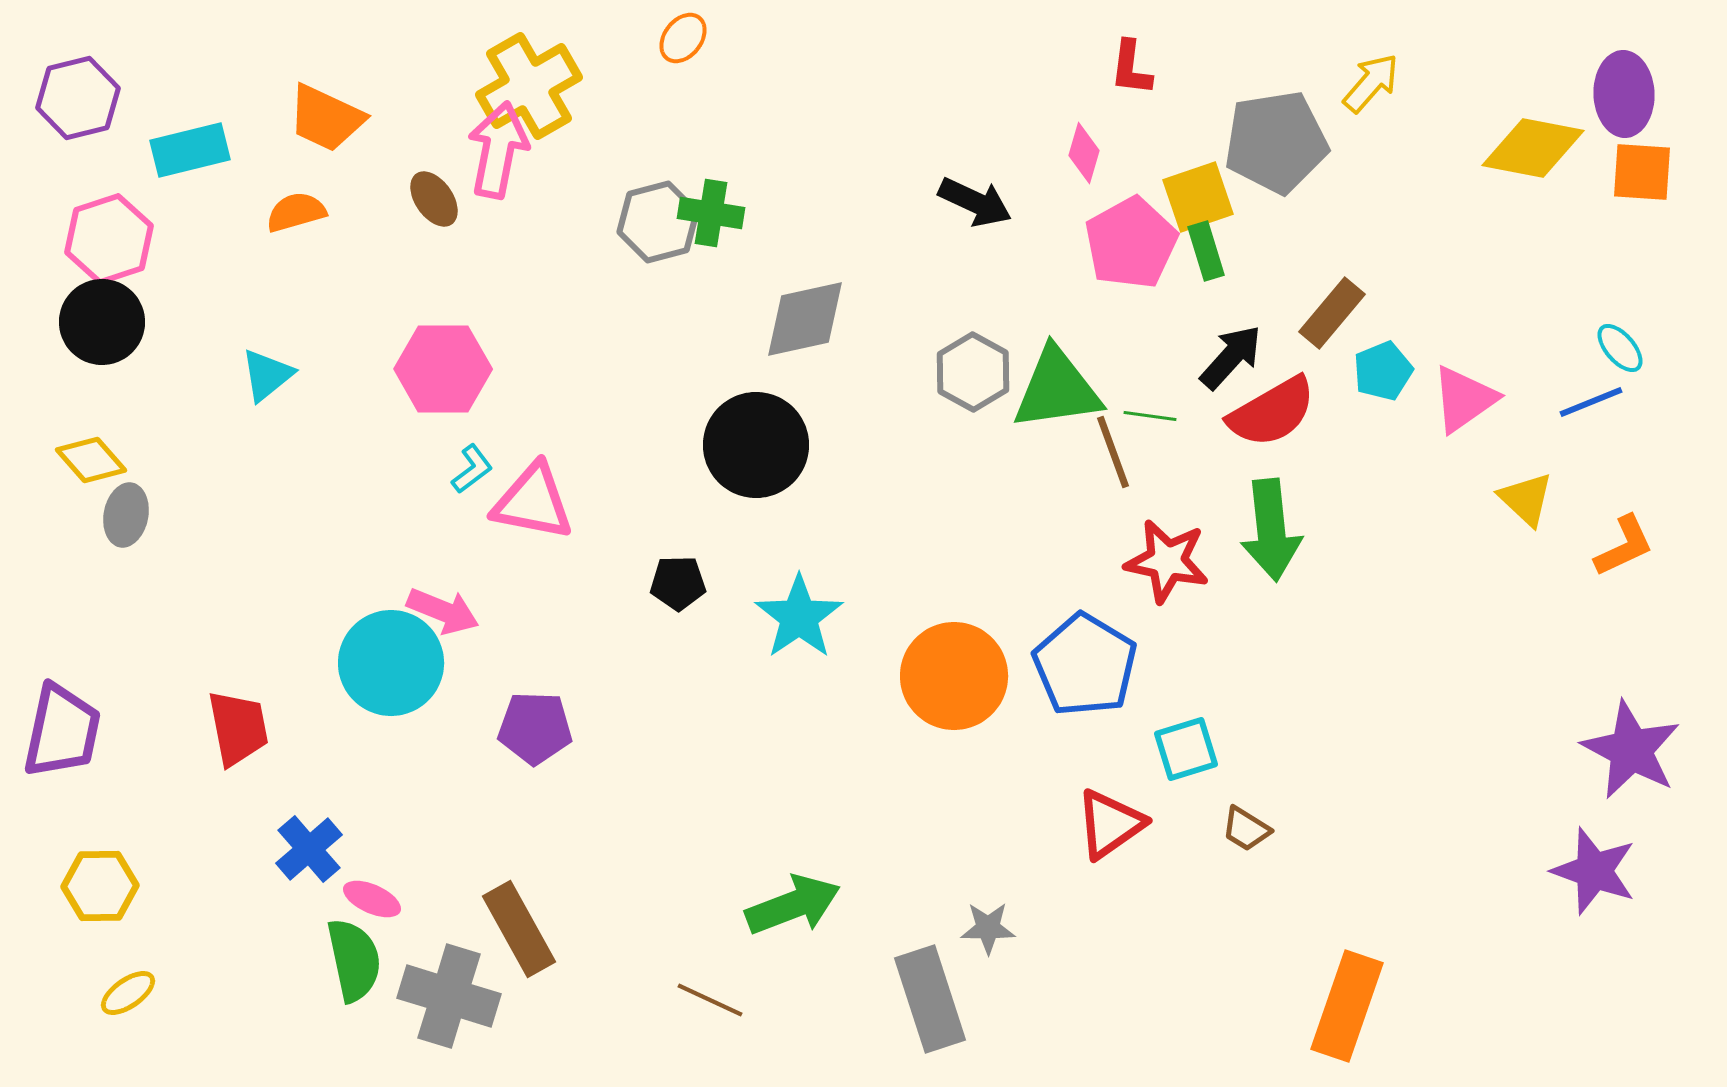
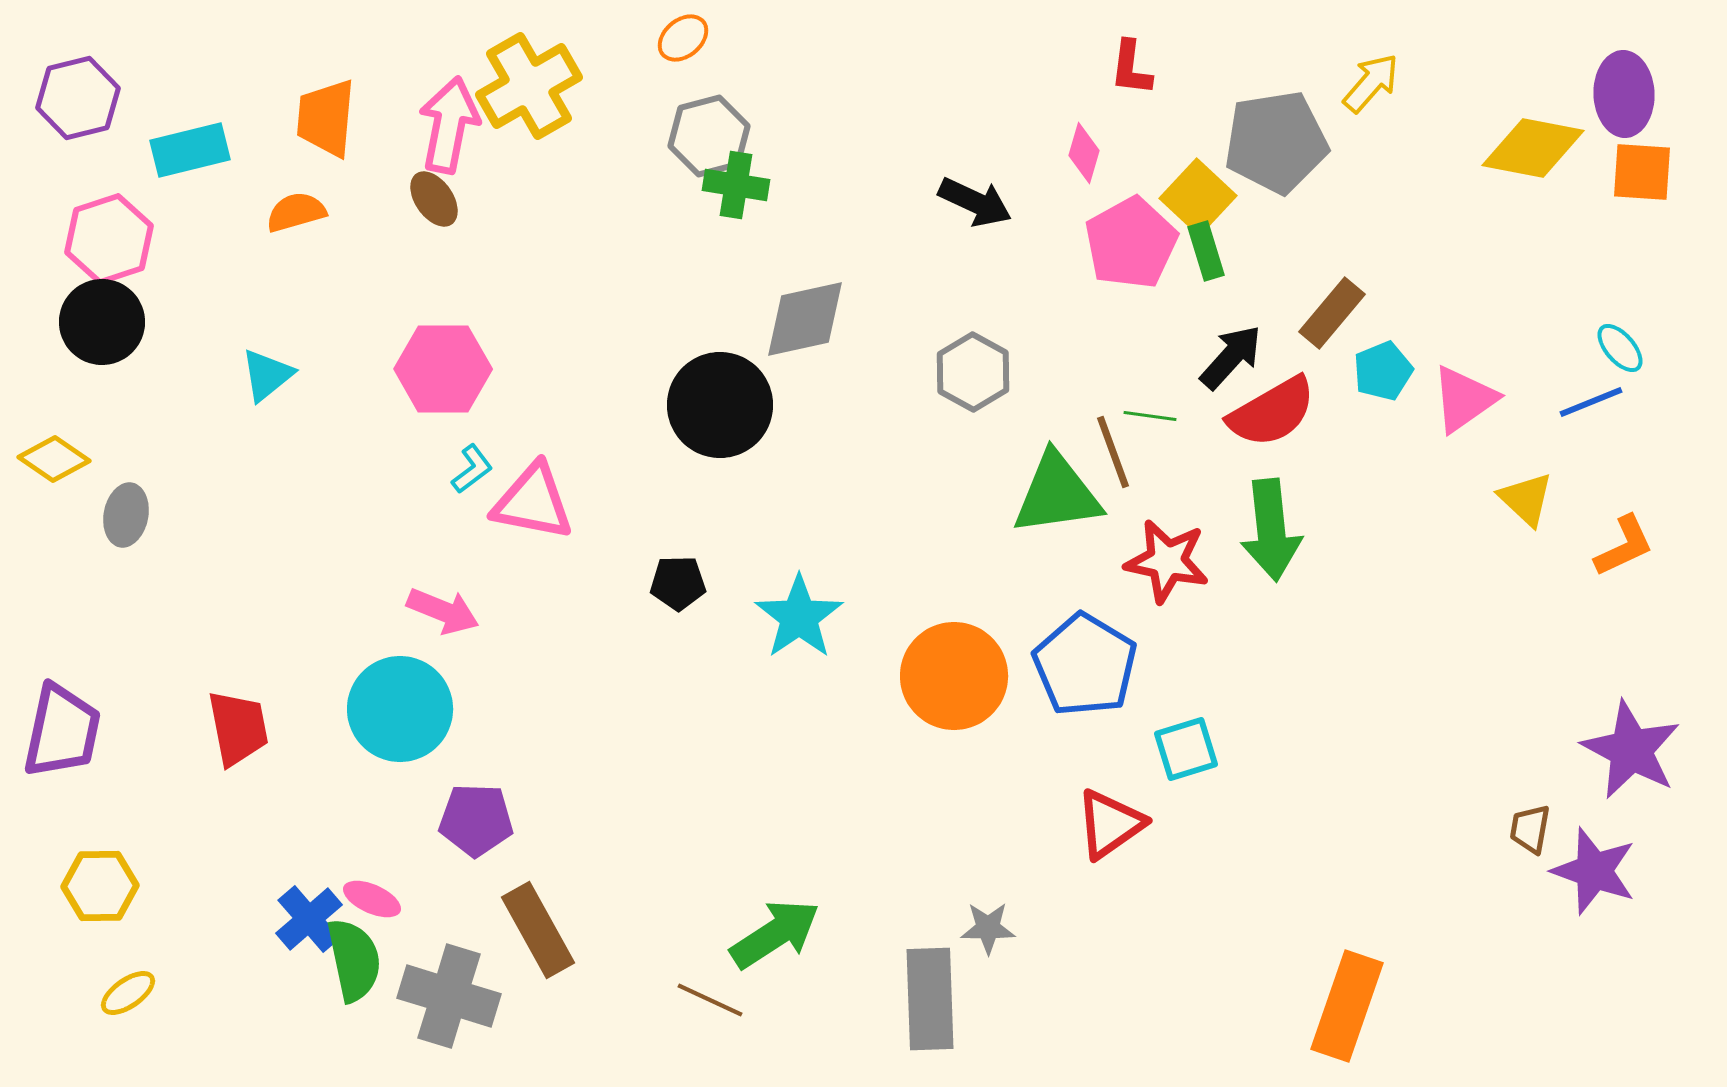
orange ellipse at (683, 38): rotated 12 degrees clockwise
orange trapezoid at (326, 118): rotated 70 degrees clockwise
pink arrow at (498, 150): moved 49 px left, 25 px up
yellow square at (1198, 197): rotated 28 degrees counterclockwise
green cross at (711, 213): moved 25 px right, 28 px up
gray hexagon at (658, 222): moved 51 px right, 86 px up
green triangle at (1057, 389): moved 105 px down
black circle at (756, 445): moved 36 px left, 40 px up
yellow diamond at (91, 460): moved 37 px left, 1 px up; rotated 14 degrees counterclockwise
cyan circle at (391, 663): moved 9 px right, 46 px down
purple pentagon at (535, 728): moved 59 px left, 92 px down
brown trapezoid at (1246, 829): moved 284 px right; rotated 68 degrees clockwise
blue cross at (309, 849): moved 70 px down
green arrow at (793, 905): moved 18 px left, 29 px down; rotated 12 degrees counterclockwise
brown rectangle at (519, 929): moved 19 px right, 1 px down
gray rectangle at (930, 999): rotated 16 degrees clockwise
